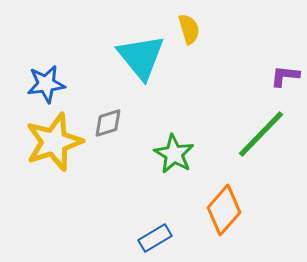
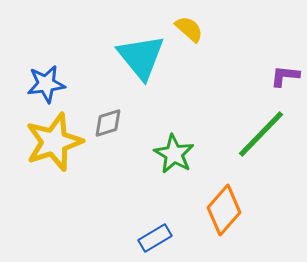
yellow semicircle: rotated 32 degrees counterclockwise
